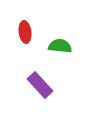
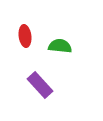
red ellipse: moved 4 px down
